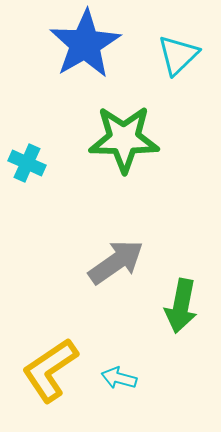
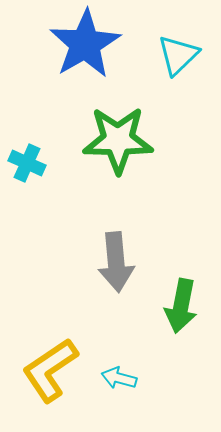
green star: moved 6 px left, 1 px down
gray arrow: rotated 120 degrees clockwise
